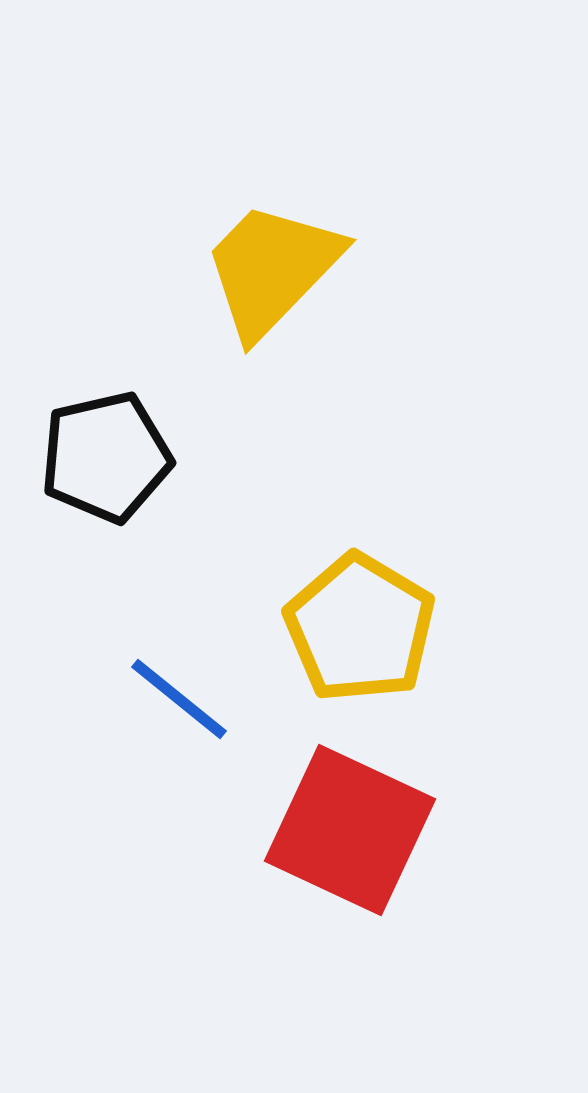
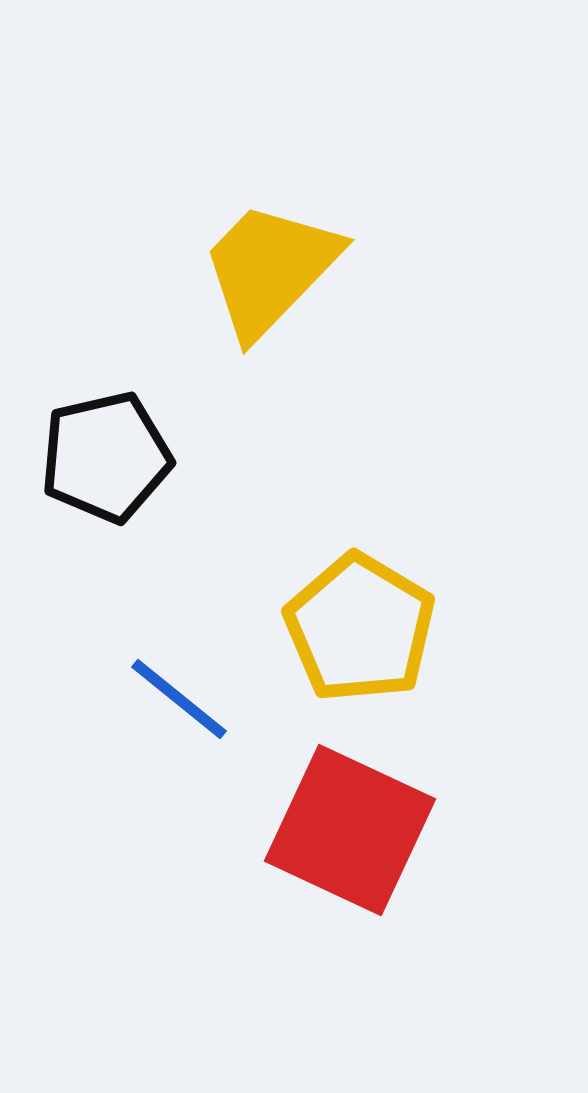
yellow trapezoid: moved 2 px left
